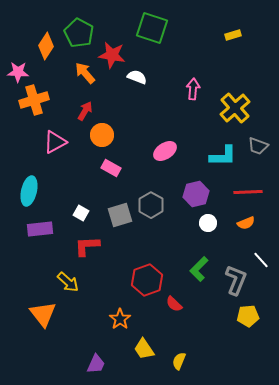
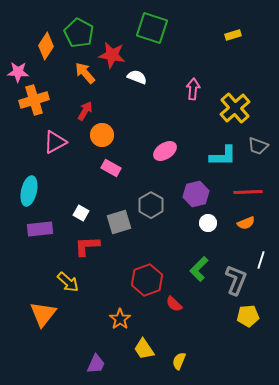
gray square: moved 1 px left, 7 px down
white line: rotated 60 degrees clockwise
orange triangle: rotated 16 degrees clockwise
